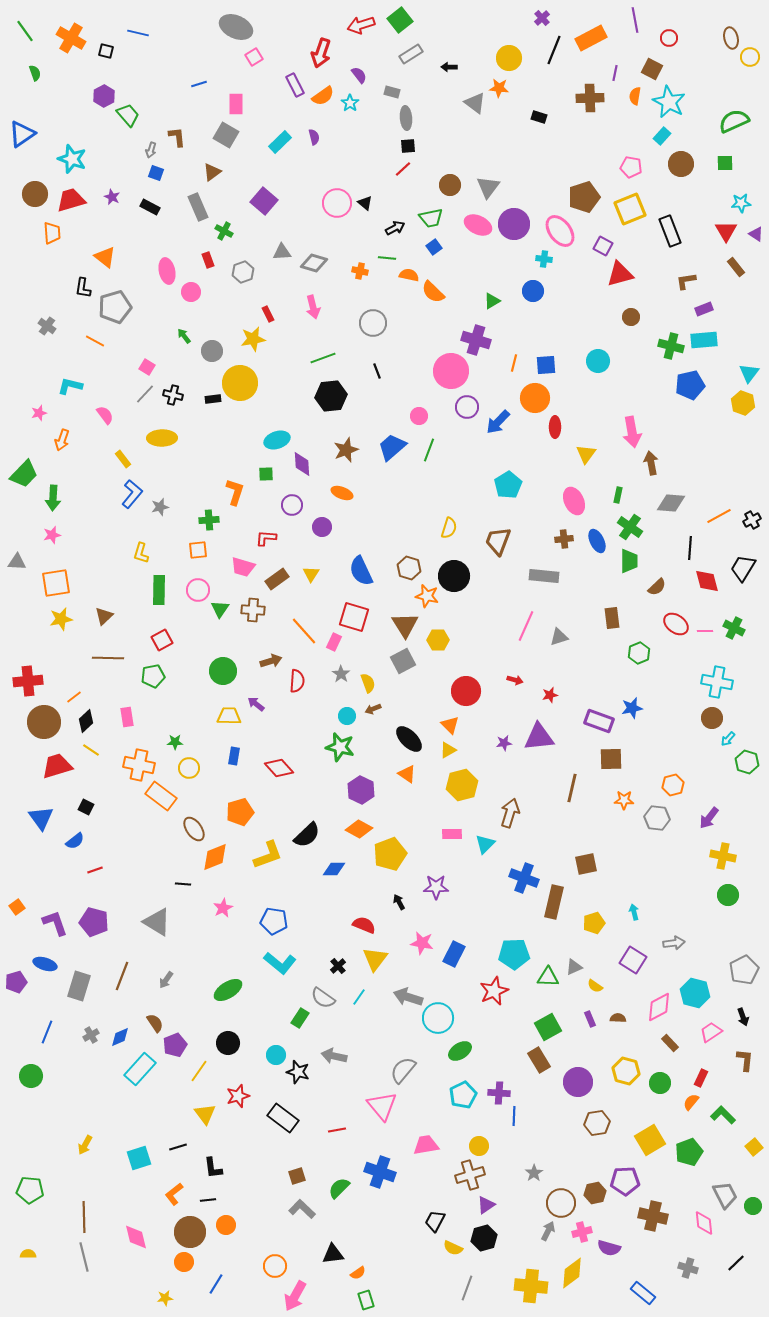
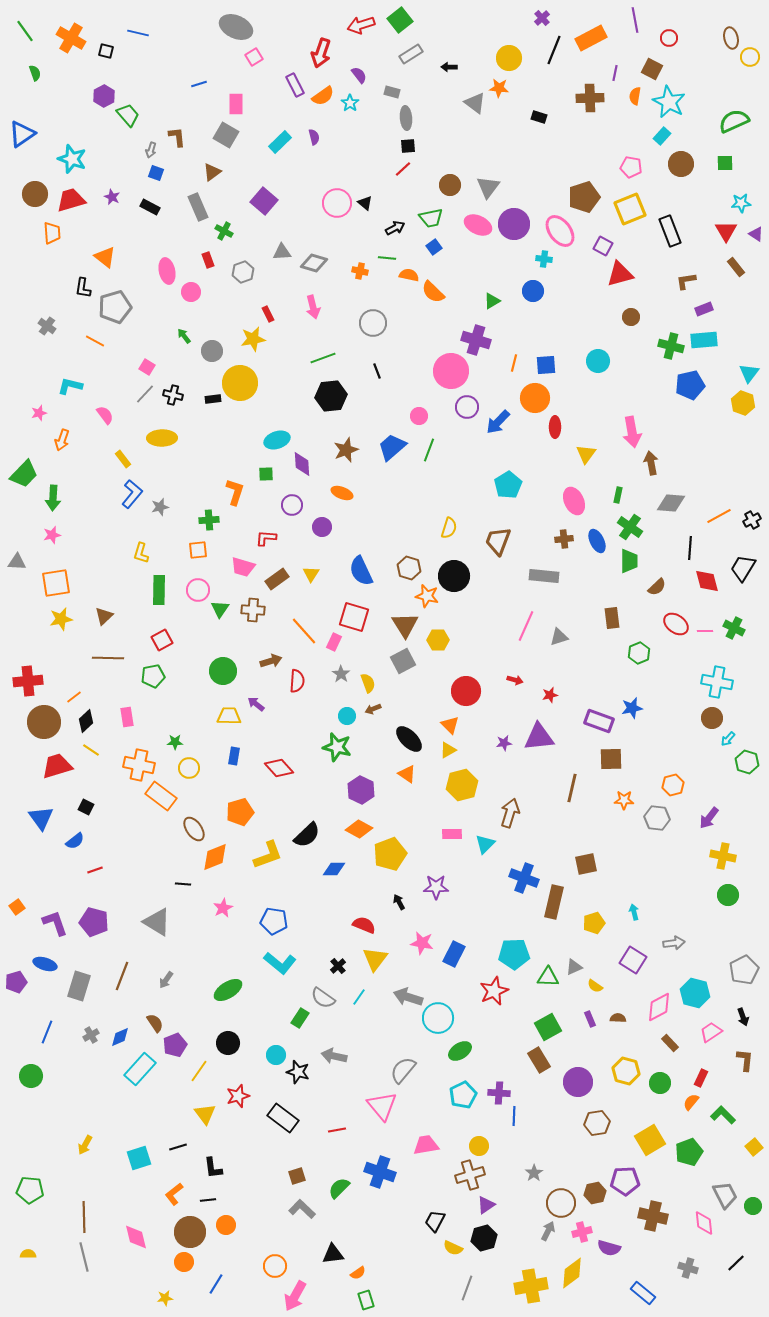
green star at (340, 747): moved 3 px left
yellow cross at (531, 1286): rotated 16 degrees counterclockwise
